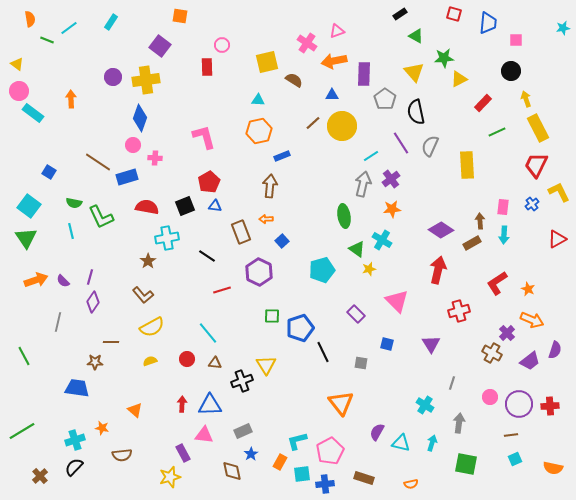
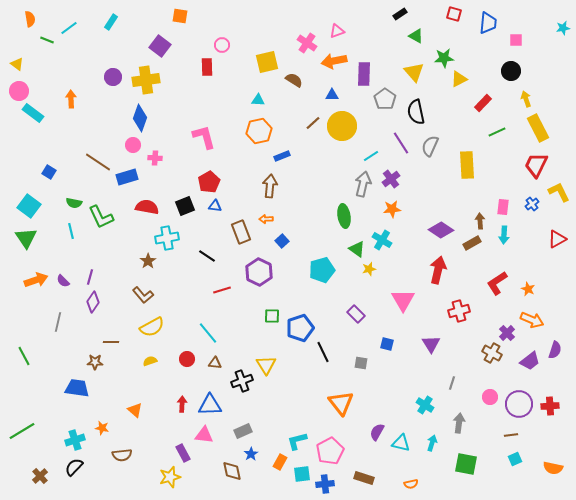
pink triangle at (397, 301): moved 6 px right, 1 px up; rotated 15 degrees clockwise
